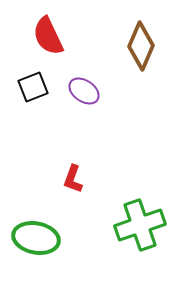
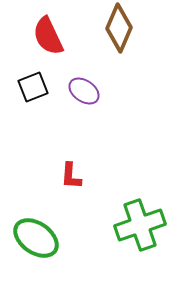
brown diamond: moved 22 px left, 18 px up
red L-shape: moved 2 px left, 3 px up; rotated 16 degrees counterclockwise
green ellipse: rotated 24 degrees clockwise
